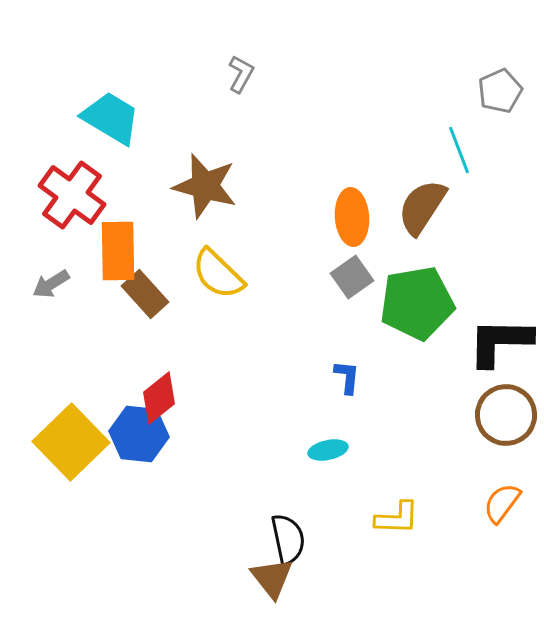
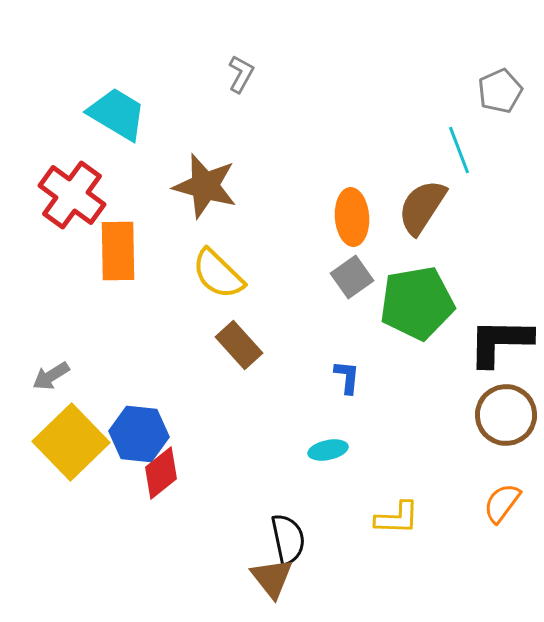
cyan trapezoid: moved 6 px right, 4 px up
gray arrow: moved 92 px down
brown rectangle: moved 94 px right, 51 px down
red diamond: moved 2 px right, 75 px down
